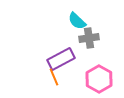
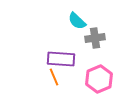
gray cross: moved 6 px right
purple rectangle: rotated 32 degrees clockwise
pink hexagon: rotated 8 degrees clockwise
